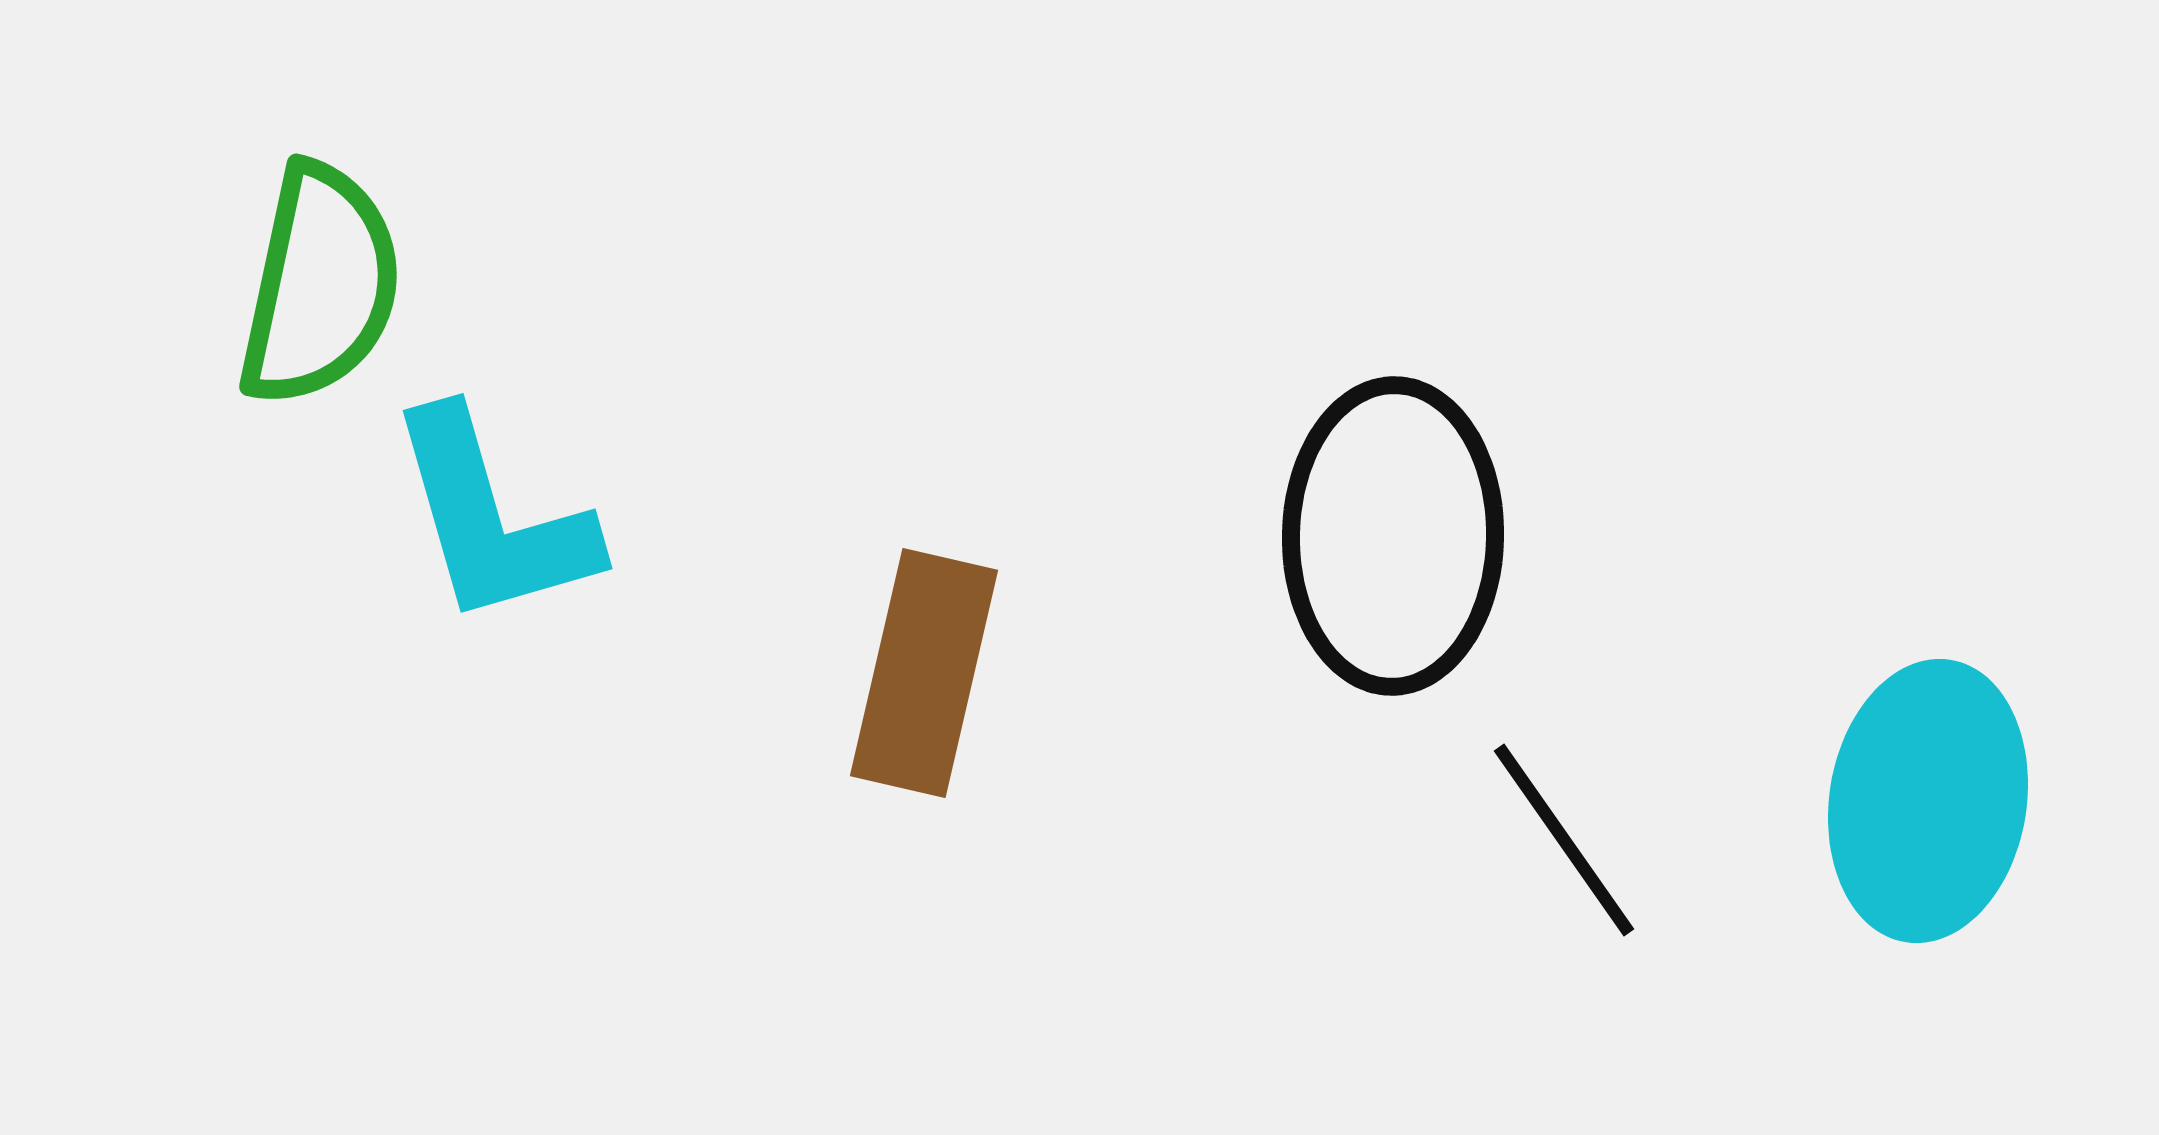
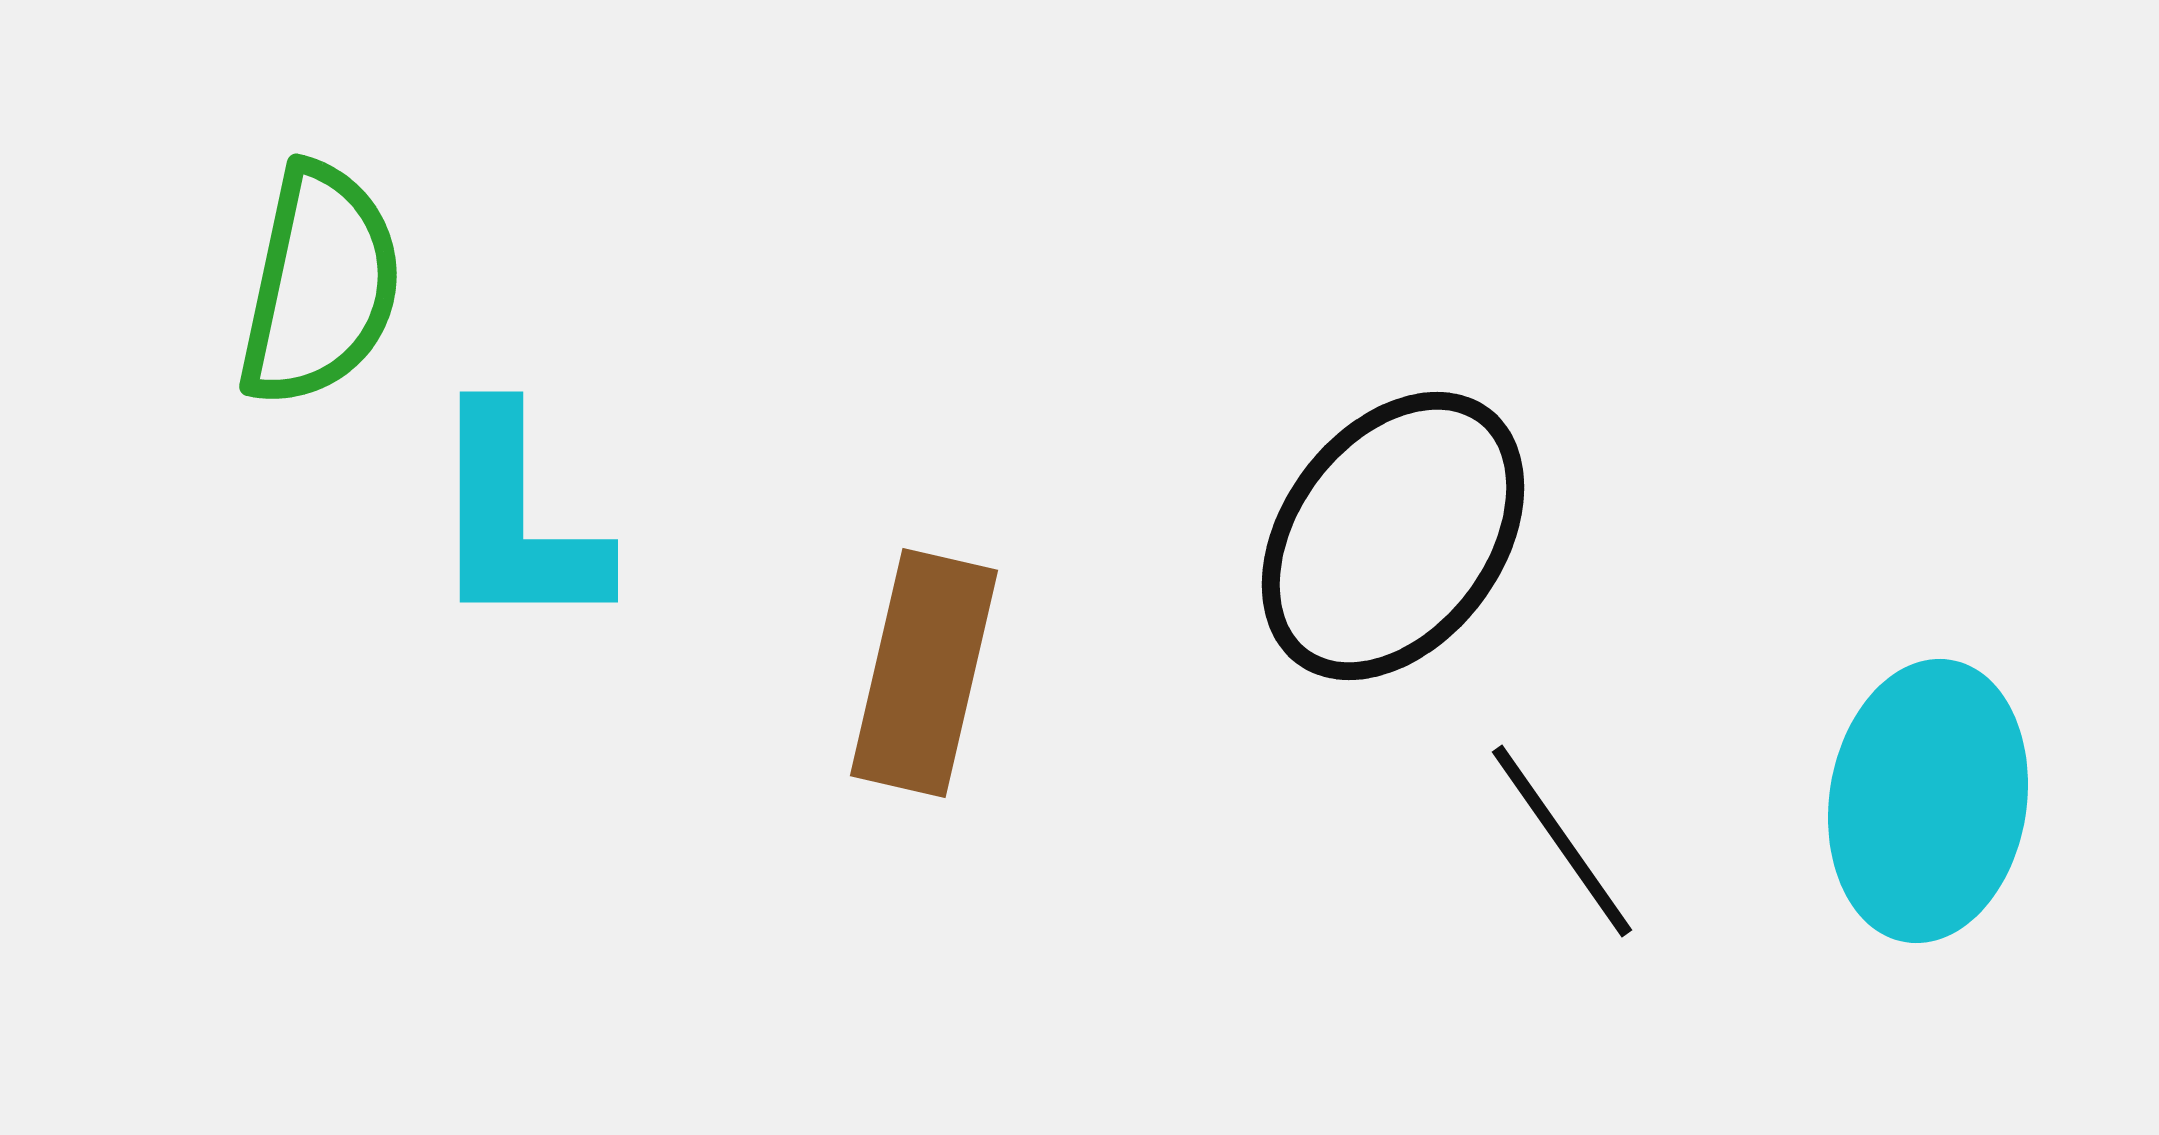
cyan L-shape: moved 24 px right, 2 px down; rotated 16 degrees clockwise
black ellipse: rotated 36 degrees clockwise
black line: moved 2 px left, 1 px down
